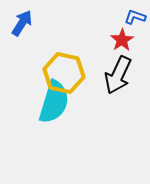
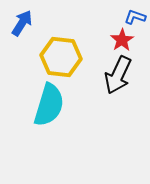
yellow hexagon: moved 3 px left, 16 px up; rotated 6 degrees counterclockwise
cyan semicircle: moved 5 px left, 3 px down
